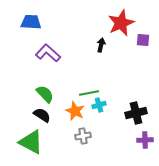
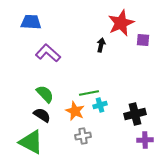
cyan cross: moved 1 px right
black cross: moved 1 px left, 1 px down
